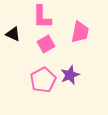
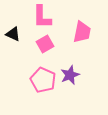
pink trapezoid: moved 2 px right
pink square: moved 1 px left
pink pentagon: rotated 20 degrees counterclockwise
